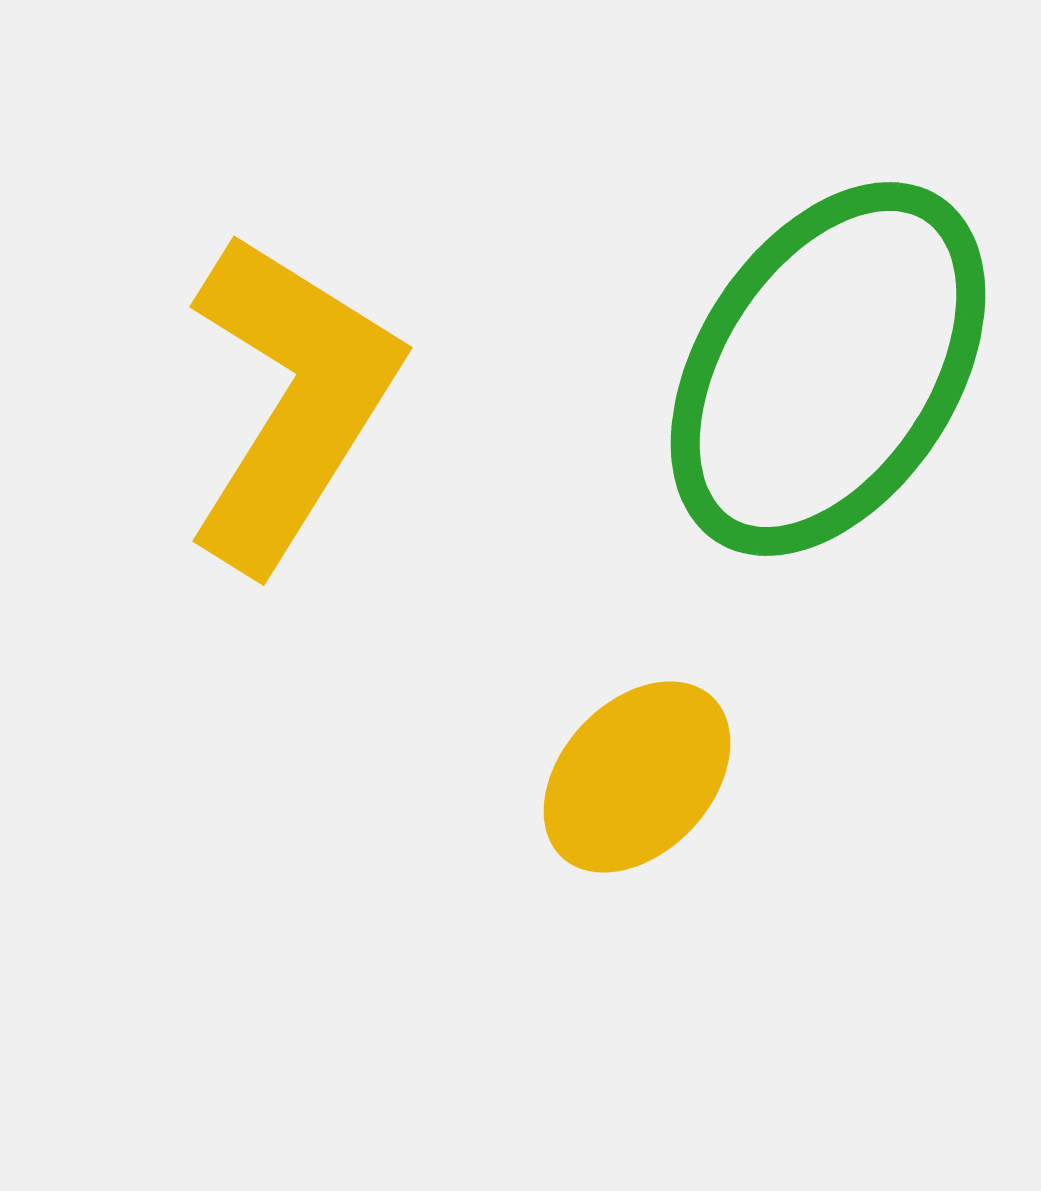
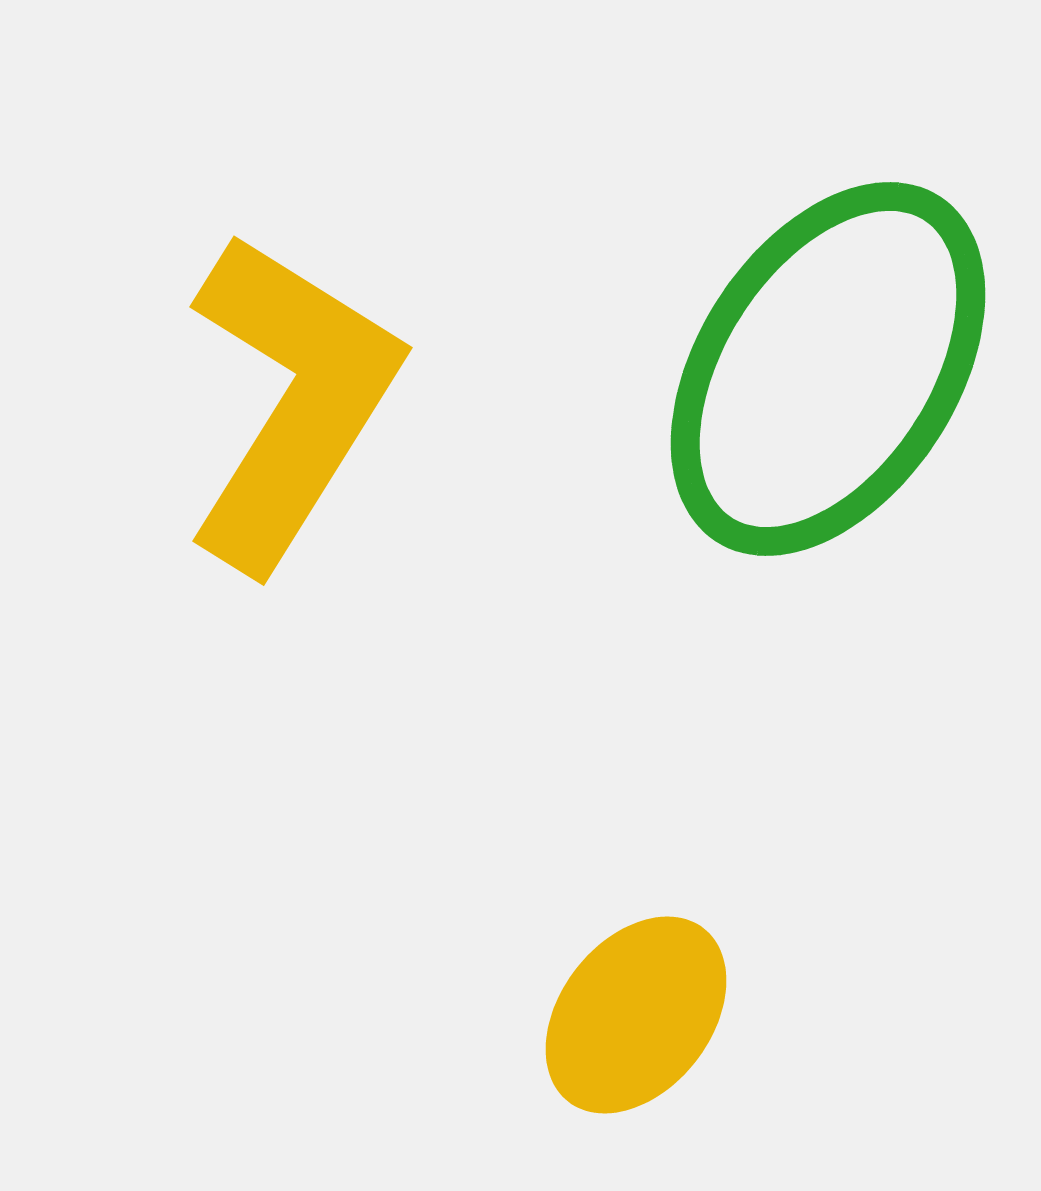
yellow ellipse: moved 1 px left, 238 px down; rotated 5 degrees counterclockwise
